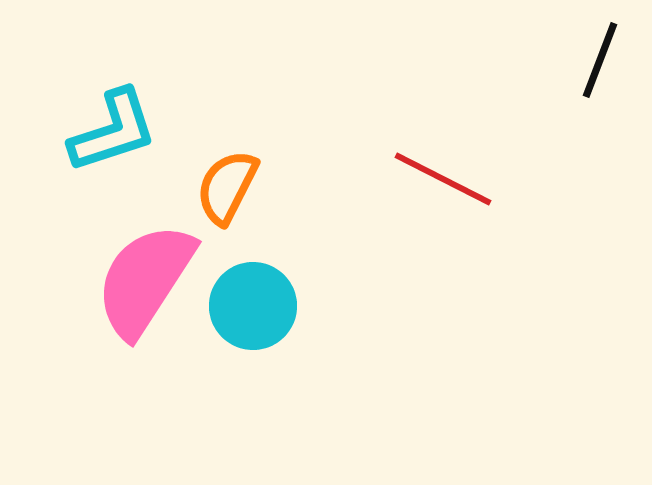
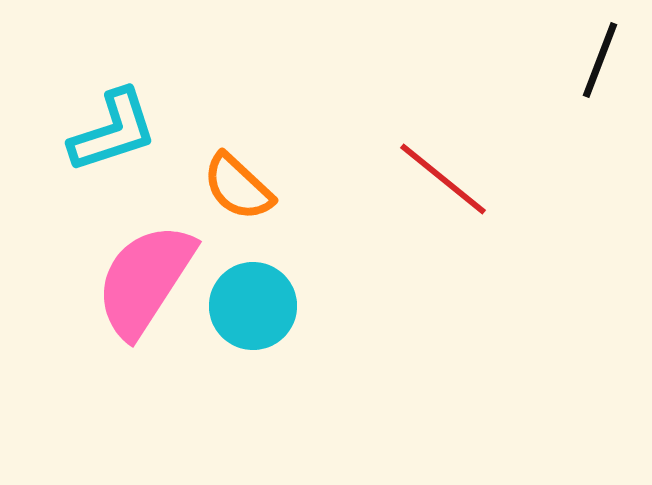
red line: rotated 12 degrees clockwise
orange semicircle: moved 11 px right; rotated 74 degrees counterclockwise
